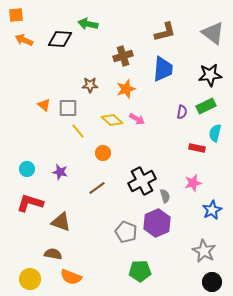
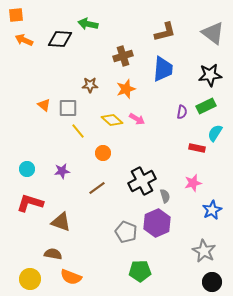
cyan semicircle: rotated 18 degrees clockwise
purple star: moved 2 px right, 1 px up; rotated 21 degrees counterclockwise
